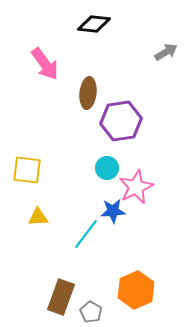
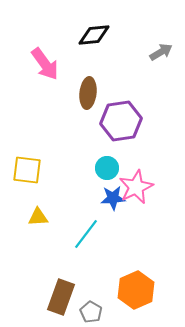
black diamond: moved 11 px down; rotated 12 degrees counterclockwise
gray arrow: moved 5 px left
blue star: moved 13 px up
